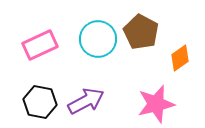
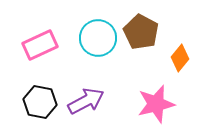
cyan circle: moved 1 px up
orange diamond: rotated 16 degrees counterclockwise
